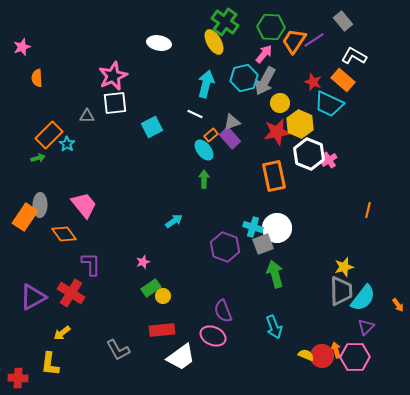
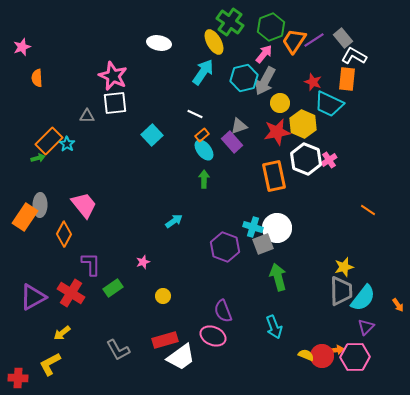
gray rectangle at (343, 21): moved 17 px down
green cross at (225, 22): moved 5 px right
green hexagon at (271, 27): rotated 24 degrees counterclockwise
pink star at (113, 76): rotated 24 degrees counterclockwise
orange rectangle at (343, 80): moved 4 px right, 1 px up; rotated 55 degrees clockwise
cyan arrow at (206, 84): moved 3 px left, 12 px up; rotated 20 degrees clockwise
gray triangle at (232, 122): moved 7 px right, 4 px down
yellow hexagon at (300, 124): moved 3 px right
cyan square at (152, 127): moved 8 px down; rotated 15 degrees counterclockwise
orange rectangle at (49, 135): moved 6 px down
orange rectangle at (211, 135): moved 9 px left
purple rectangle at (230, 138): moved 2 px right, 4 px down
white hexagon at (309, 154): moved 3 px left, 5 px down
orange line at (368, 210): rotated 70 degrees counterclockwise
orange diamond at (64, 234): rotated 65 degrees clockwise
green arrow at (275, 274): moved 3 px right, 3 px down
green rectangle at (151, 288): moved 38 px left
red rectangle at (162, 330): moved 3 px right, 10 px down; rotated 10 degrees counterclockwise
orange arrow at (336, 350): rotated 98 degrees clockwise
yellow L-shape at (50, 364): rotated 55 degrees clockwise
